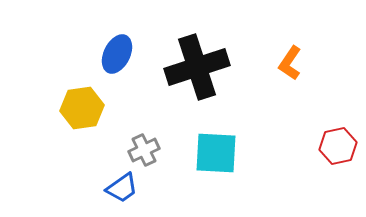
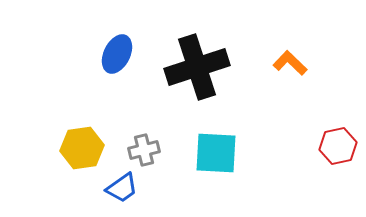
orange L-shape: rotated 100 degrees clockwise
yellow hexagon: moved 40 px down
gray cross: rotated 12 degrees clockwise
